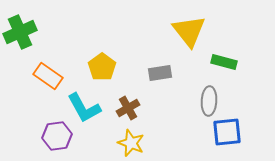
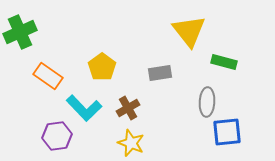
gray ellipse: moved 2 px left, 1 px down
cyan L-shape: rotated 15 degrees counterclockwise
